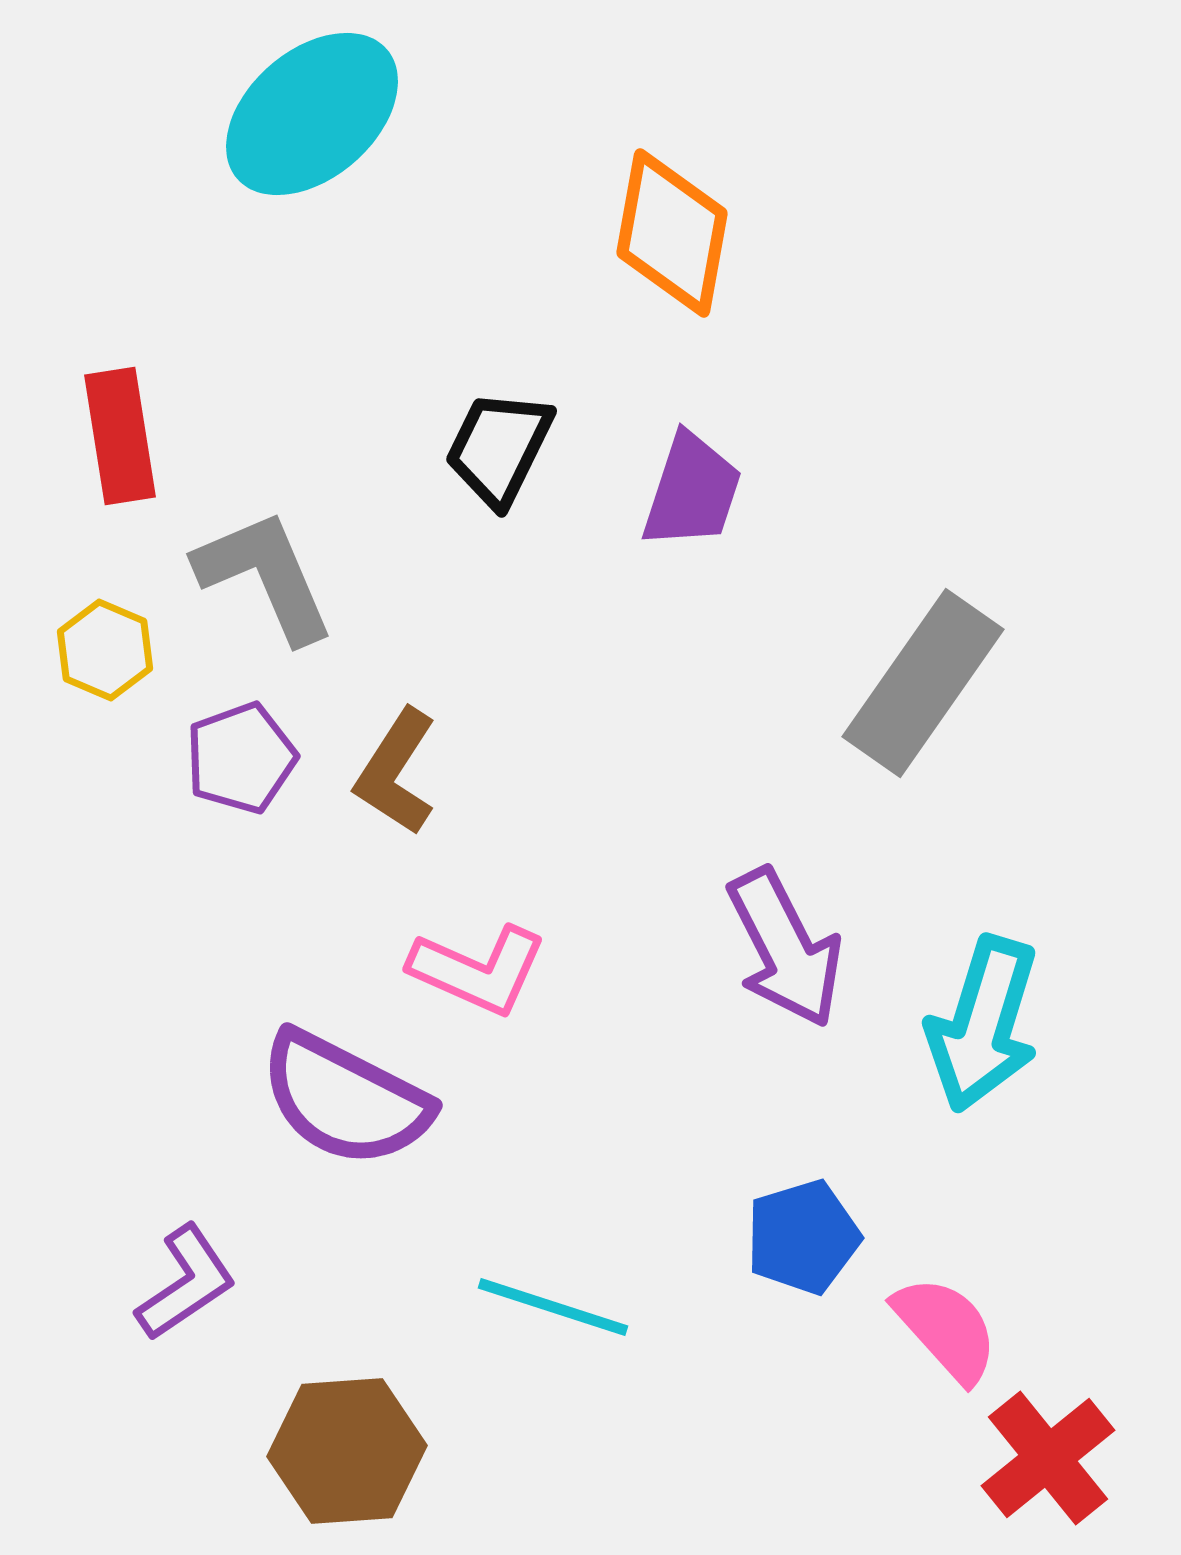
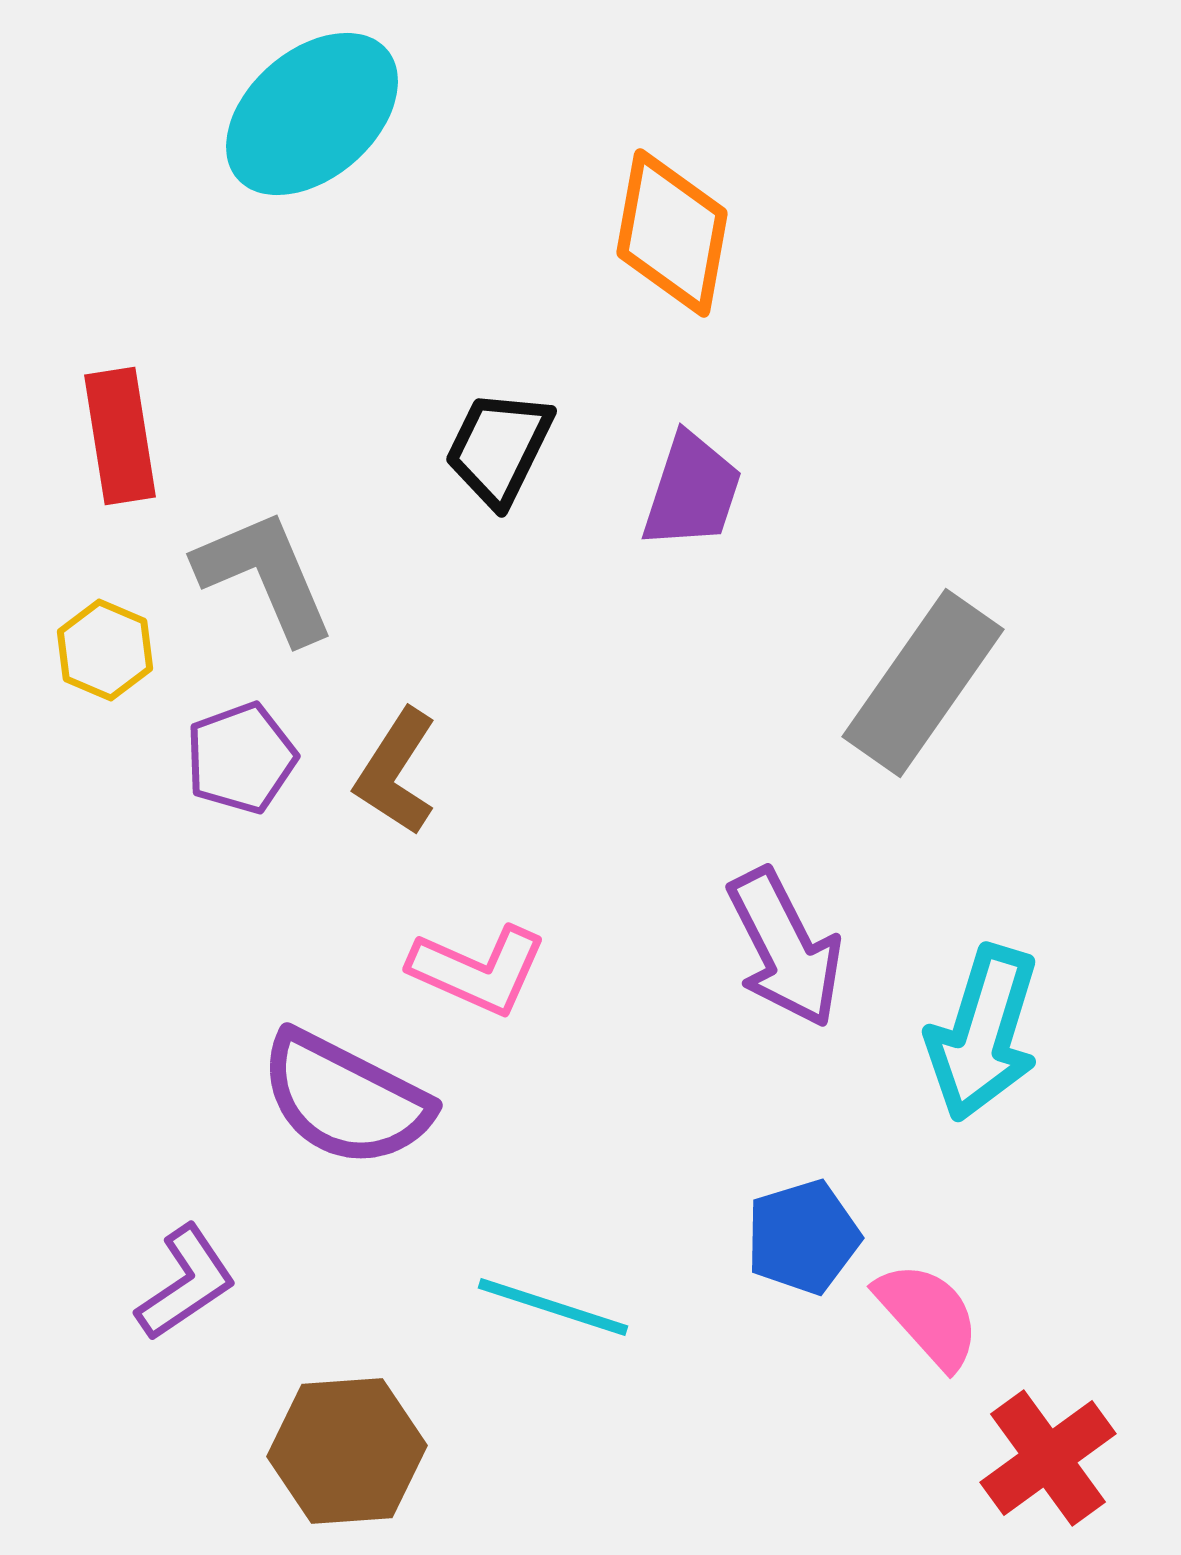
cyan arrow: moved 9 px down
pink semicircle: moved 18 px left, 14 px up
red cross: rotated 3 degrees clockwise
